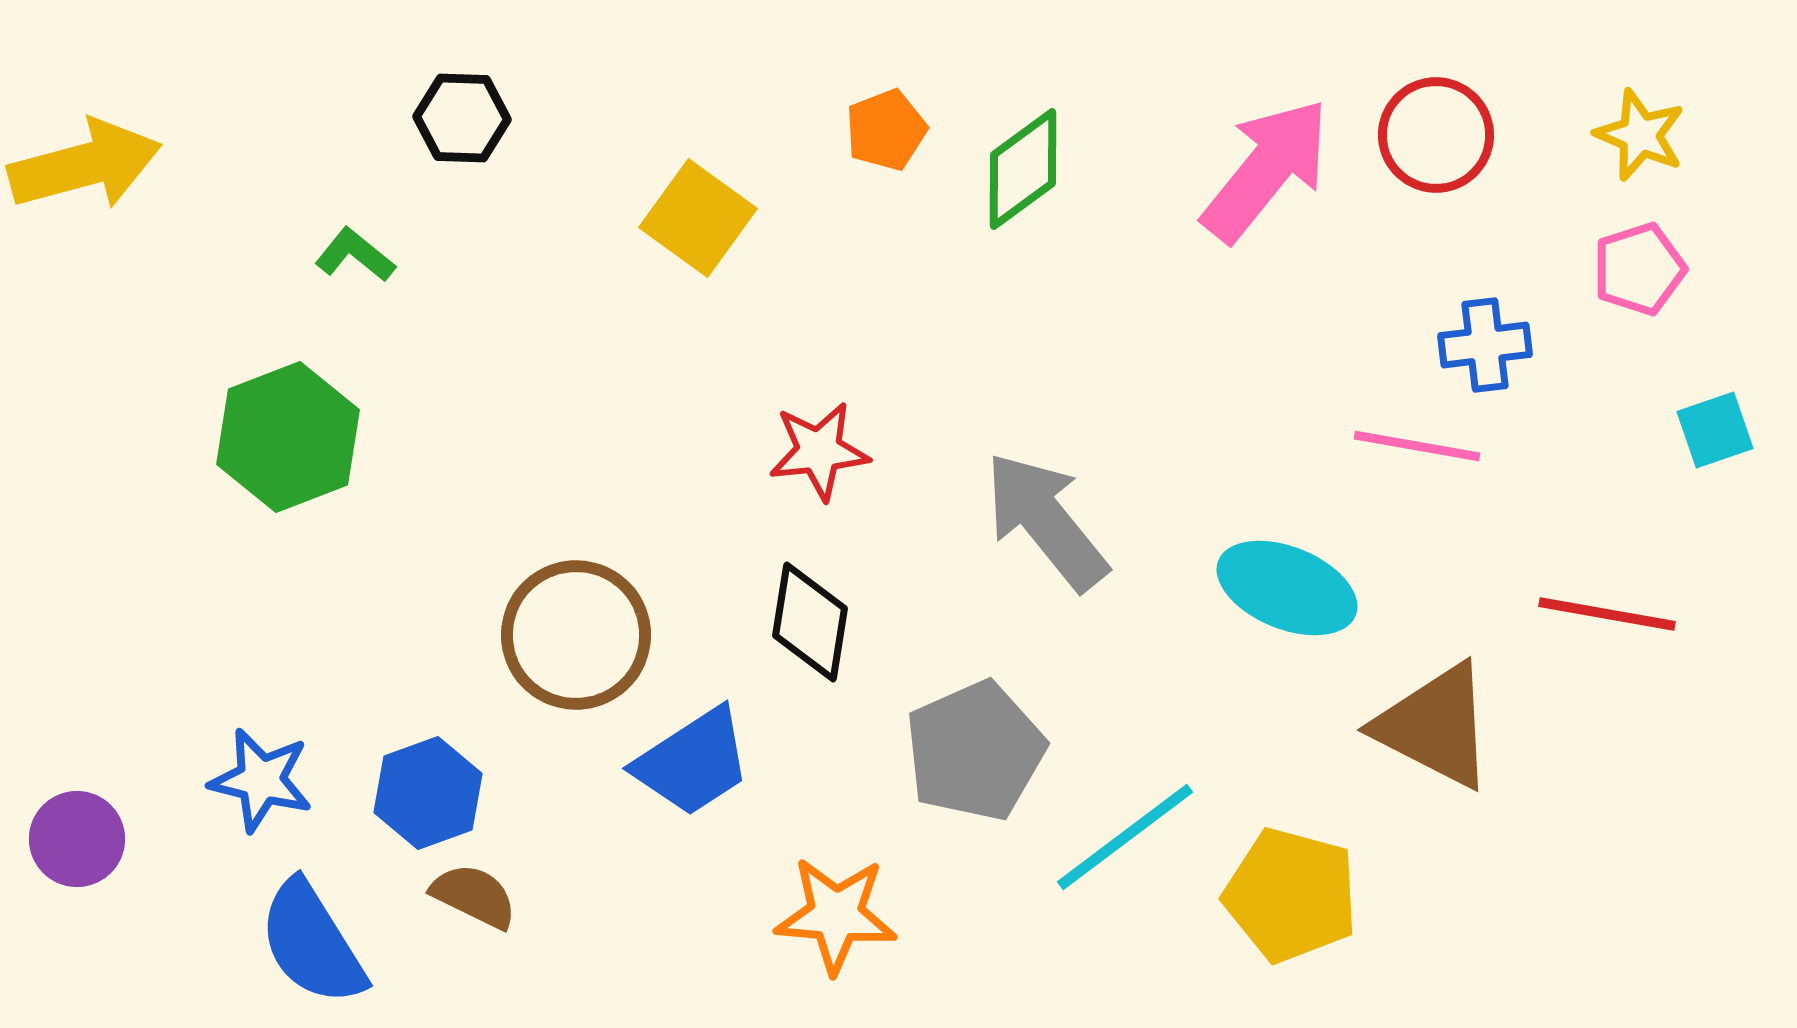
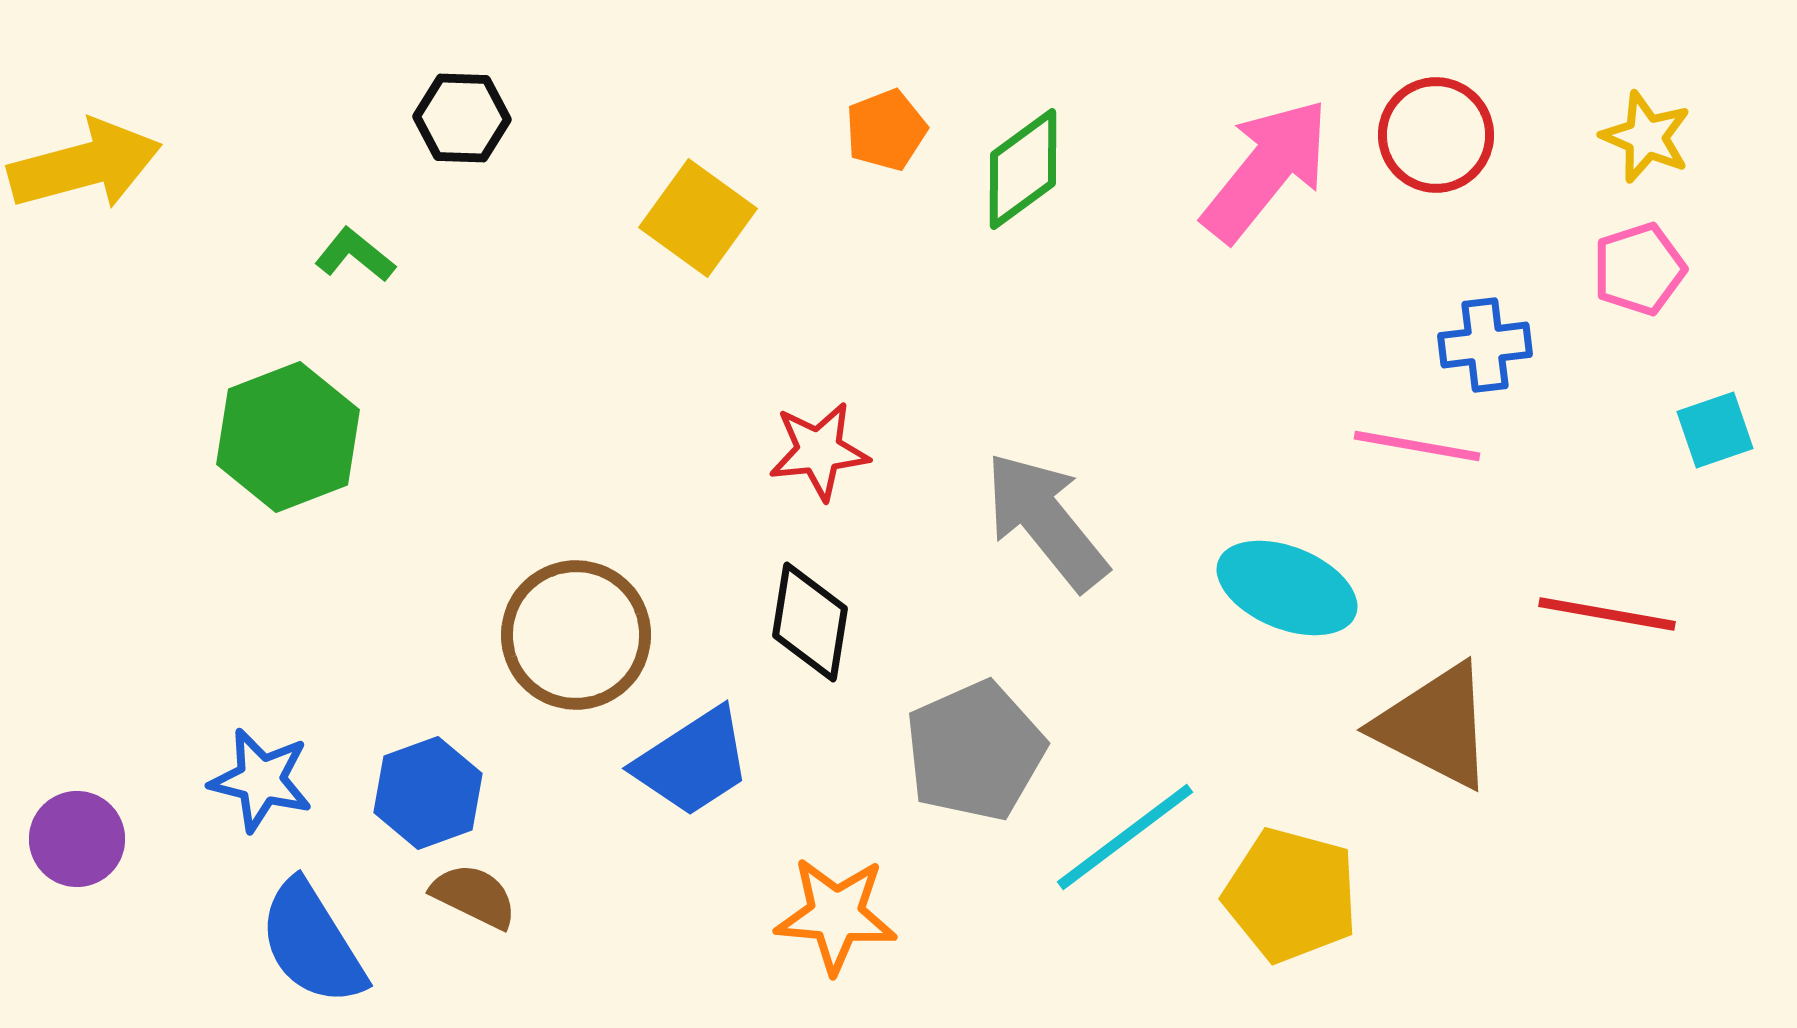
yellow star: moved 6 px right, 2 px down
